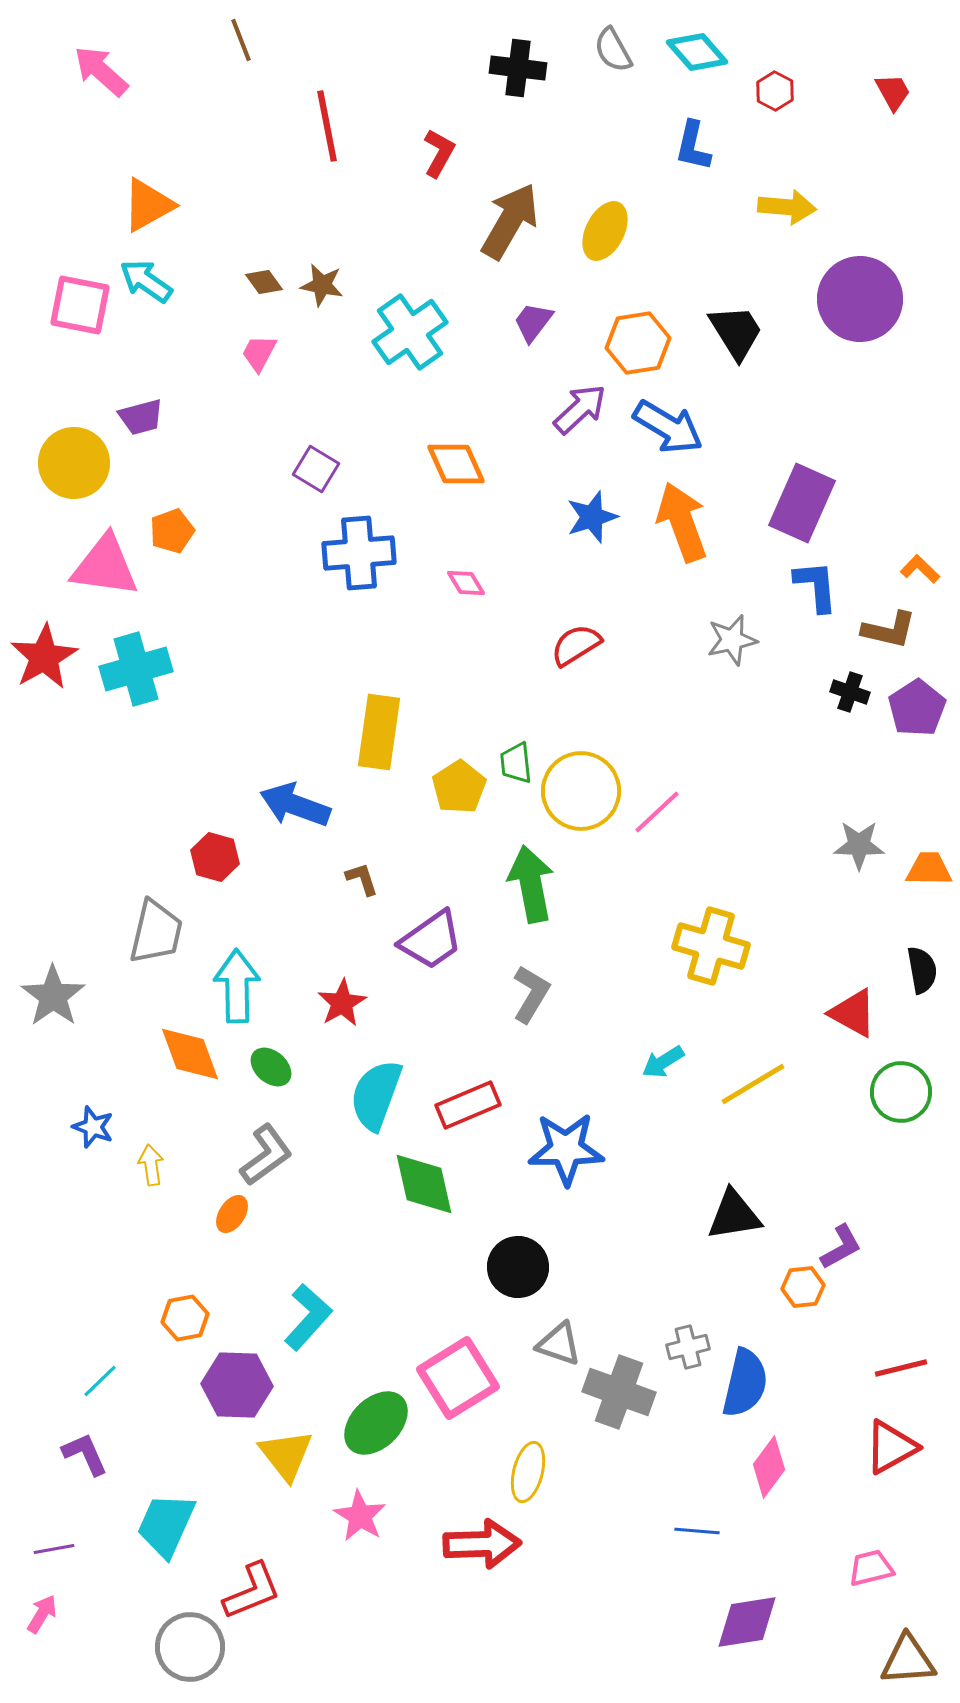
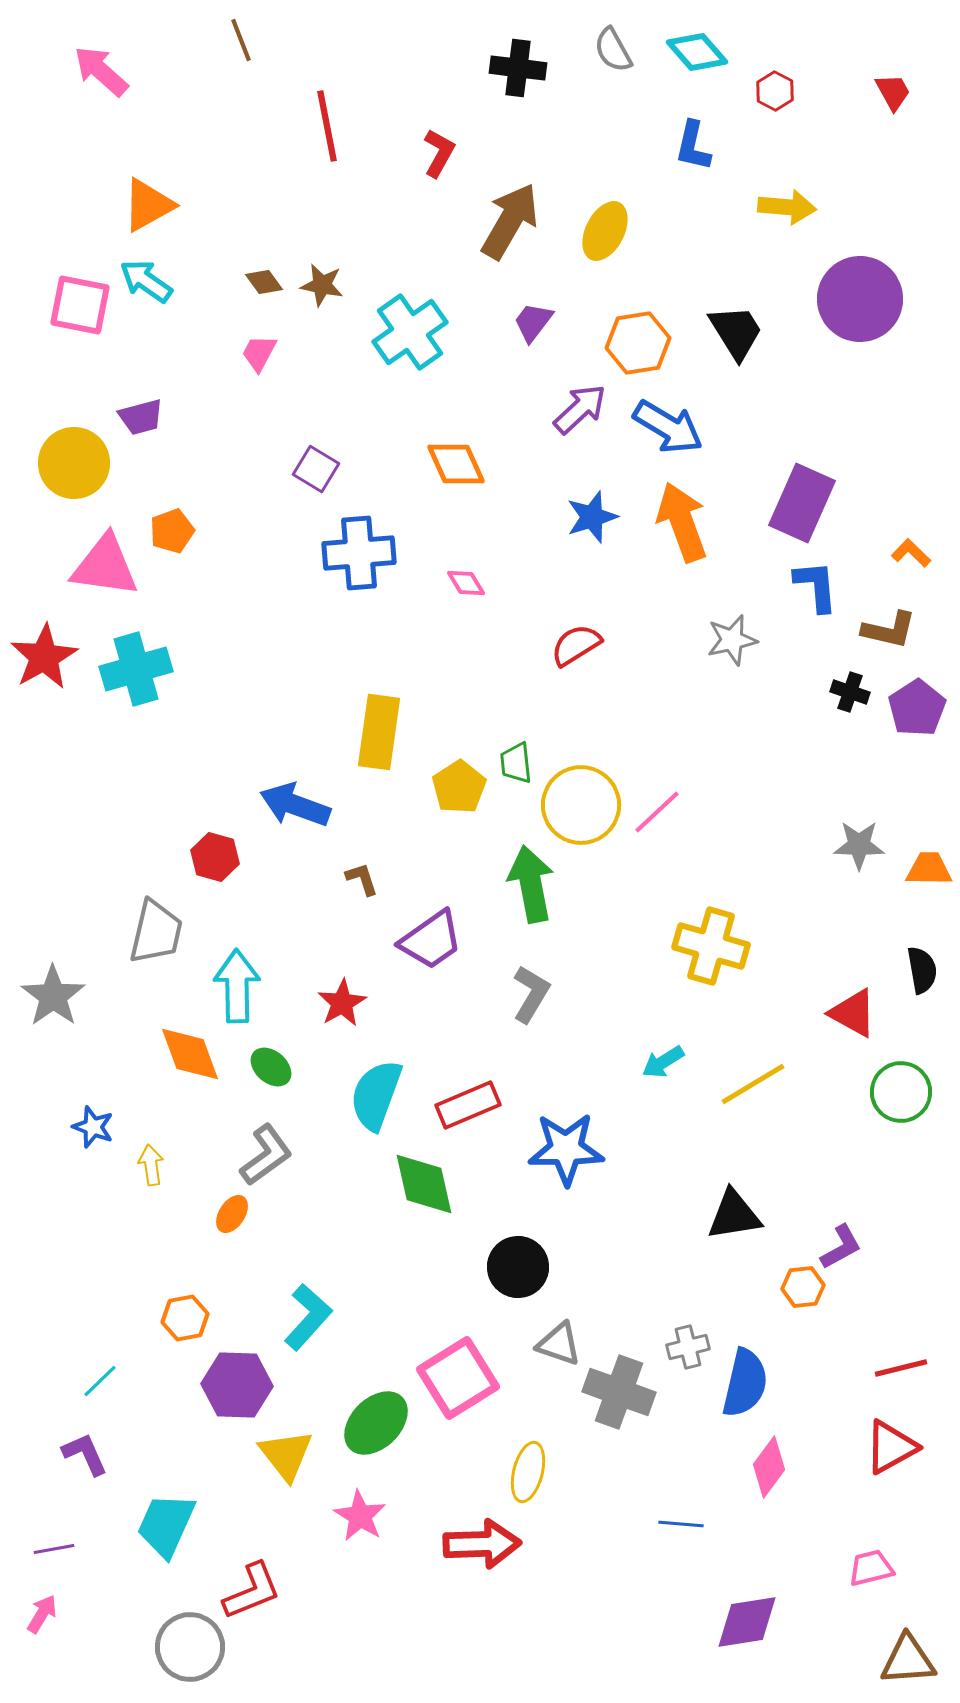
orange L-shape at (920, 569): moved 9 px left, 16 px up
yellow circle at (581, 791): moved 14 px down
blue line at (697, 1531): moved 16 px left, 7 px up
